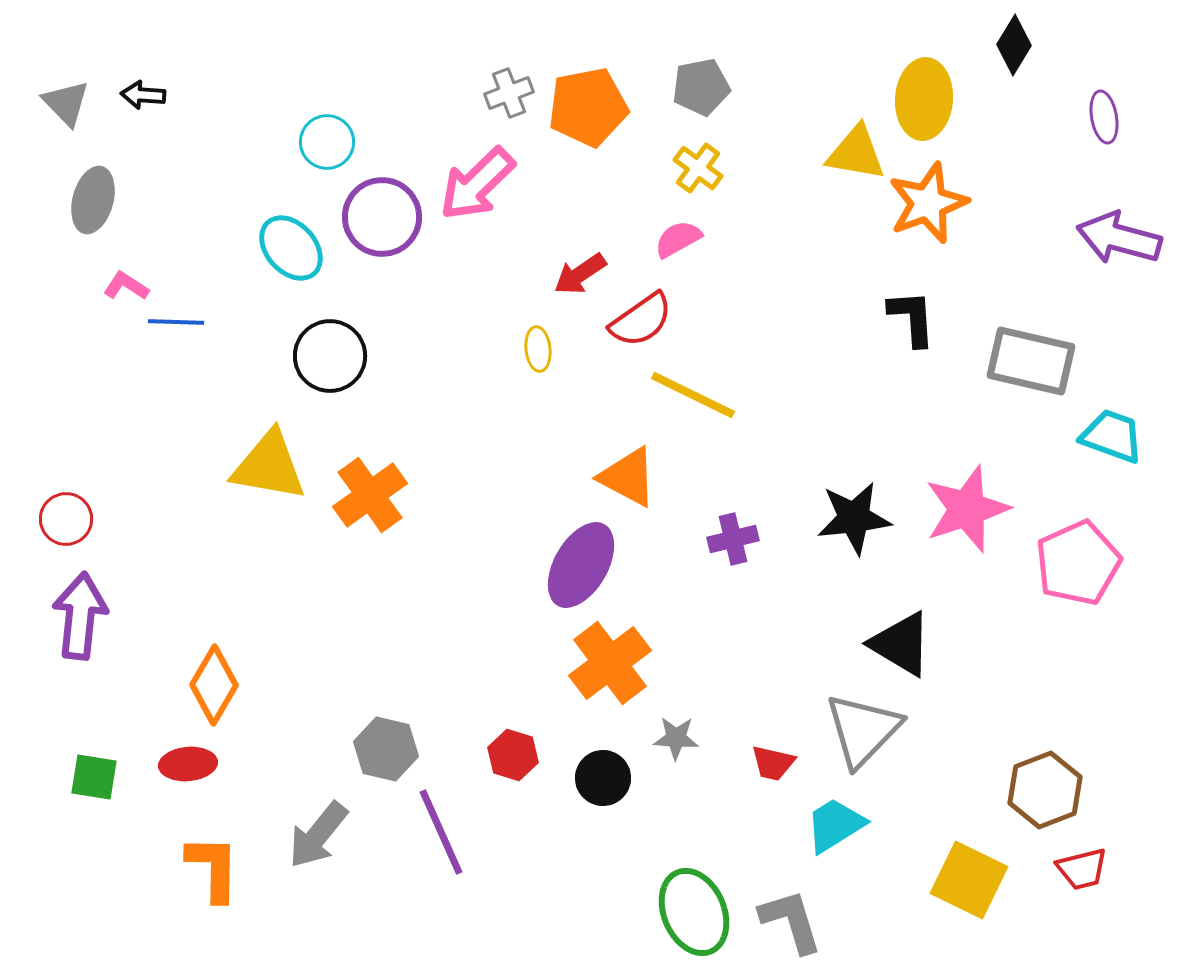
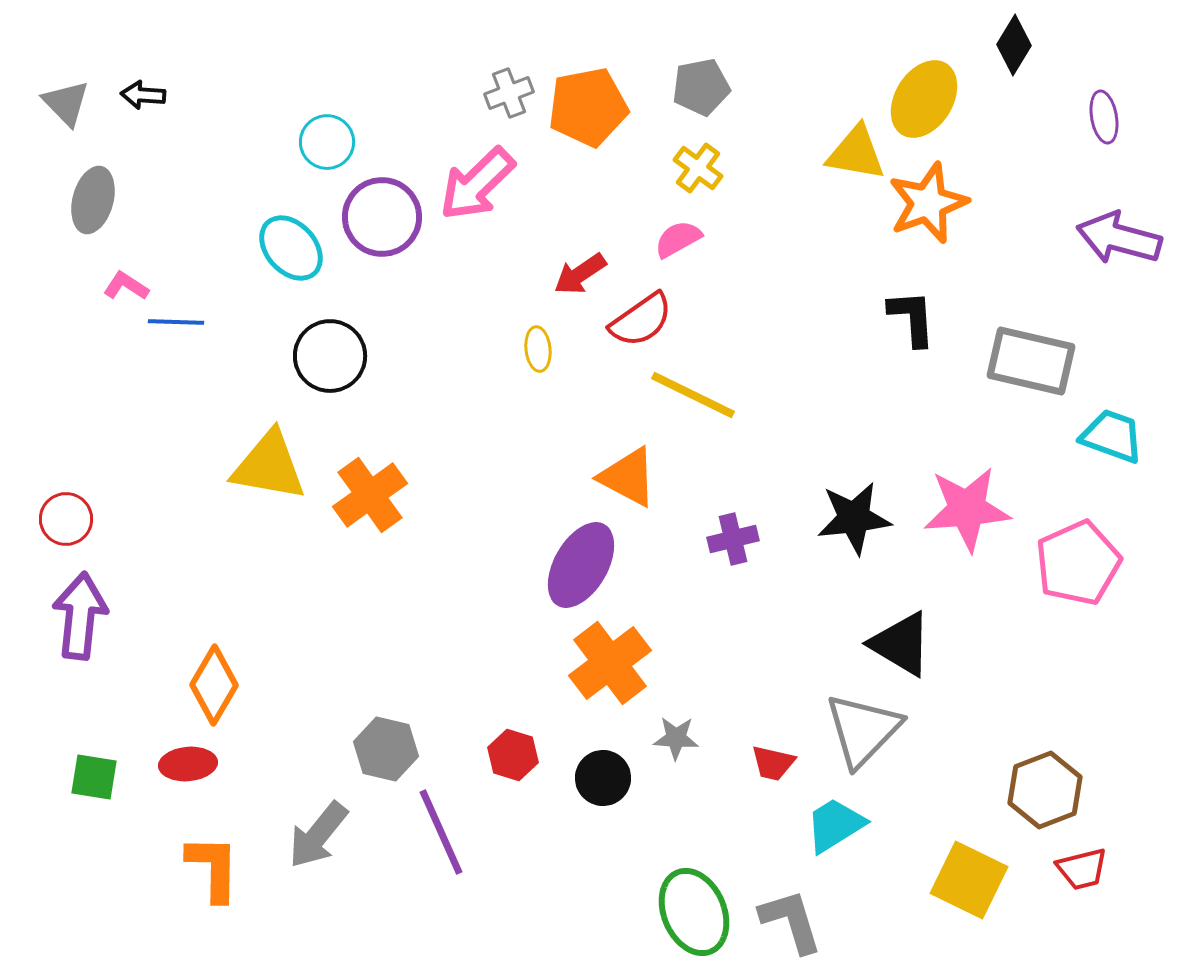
yellow ellipse at (924, 99): rotated 28 degrees clockwise
pink star at (967, 509): rotated 14 degrees clockwise
